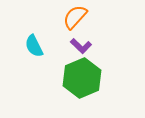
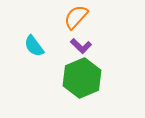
orange semicircle: moved 1 px right
cyan semicircle: rotated 10 degrees counterclockwise
